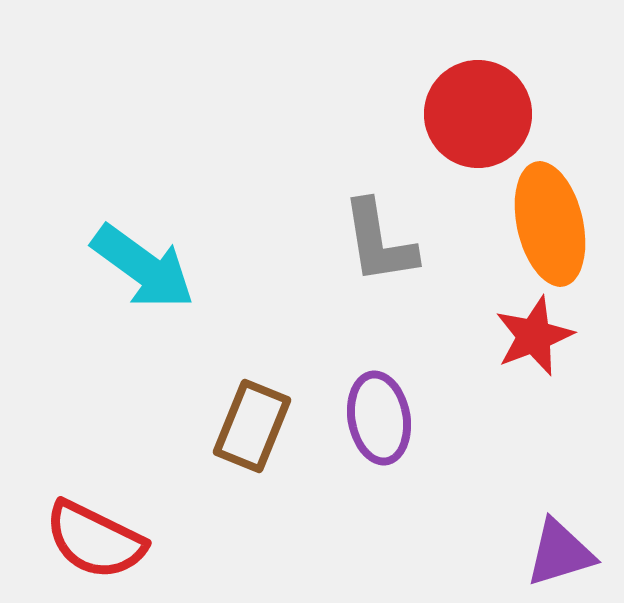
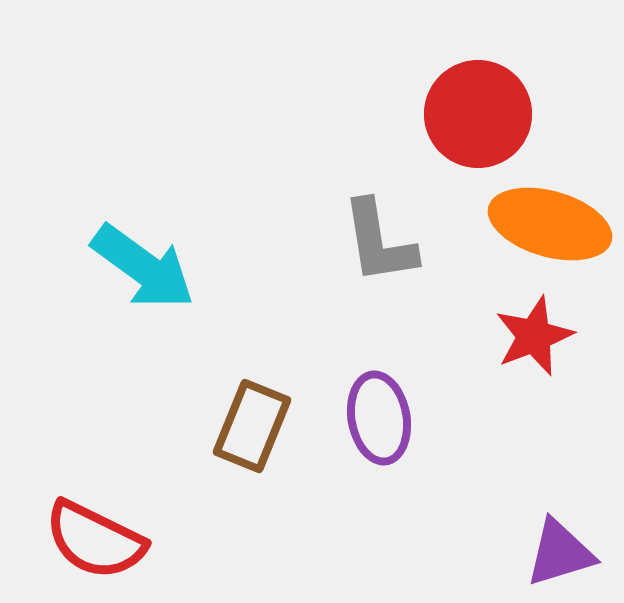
orange ellipse: rotated 61 degrees counterclockwise
